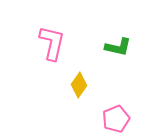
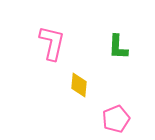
green L-shape: rotated 80 degrees clockwise
yellow diamond: rotated 30 degrees counterclockwise
